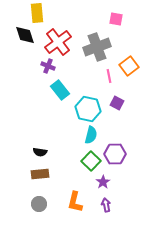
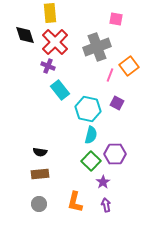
yellow rectangle: moved 13 px right
red cross: moved 3 px left; rotated 8 degrees counterclockwise
pink line: moved 1 px right, 1 px up; rotated 32 degrees clockwise
